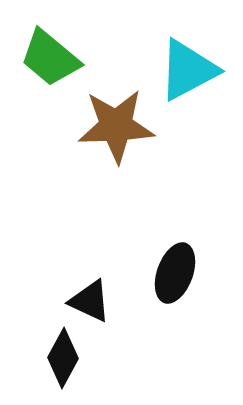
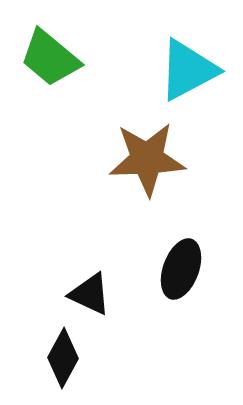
brown star: moved 31 px right, 33 px down
black ellipse: moved 6 px right, 4 px up
black triangle: moved 7 px up
